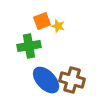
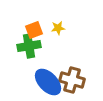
orange square: moved 8 px left, 9 px down
yellow star: moved 2 px down; rotated 24 degrees counterclockwise
blue ellipse: moved 2 px right, 2 px down
